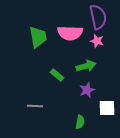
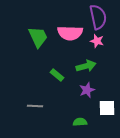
green trapezoid: rotated 15 degrees counterclockwise
green semicircle: rotated 104 degrees counterclockwise
